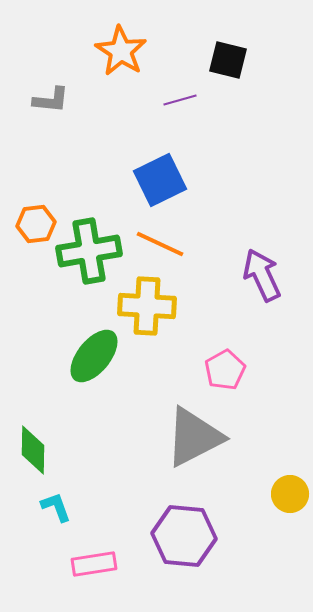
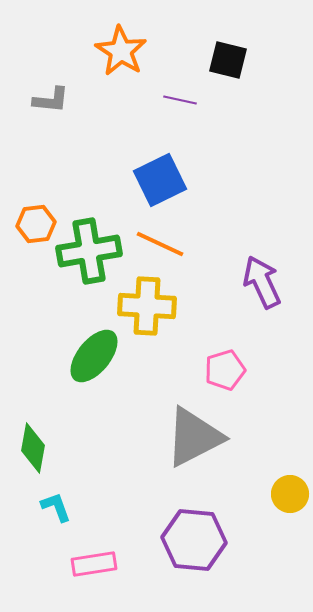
purple line: rotated 28 degrees clockwise
purple arrow: moved 7 px down
pink pentagon: rotated 12 degrees clockwise
green diamond: moved 2 px up; rotated 9 degrees clockwise
purple hexagon: moved 10 px right, 4 px down
